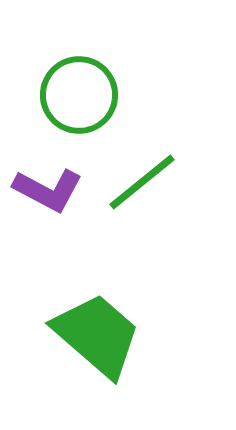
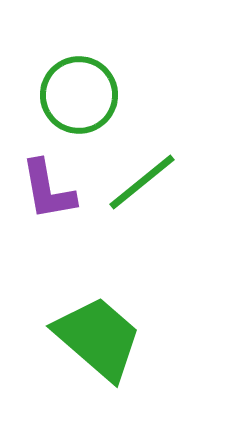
purple L-shape: rotated 52 degrees clockwise
green trapezoid: moved 1 px right, 3 px down
